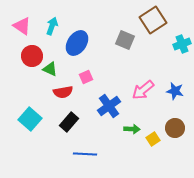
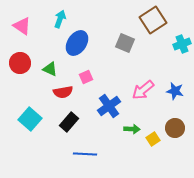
cyan arrow: moved 8 px right, 7 px up
gray square: moved 3 px down
red circle: moved 12 px left, 7 px down
